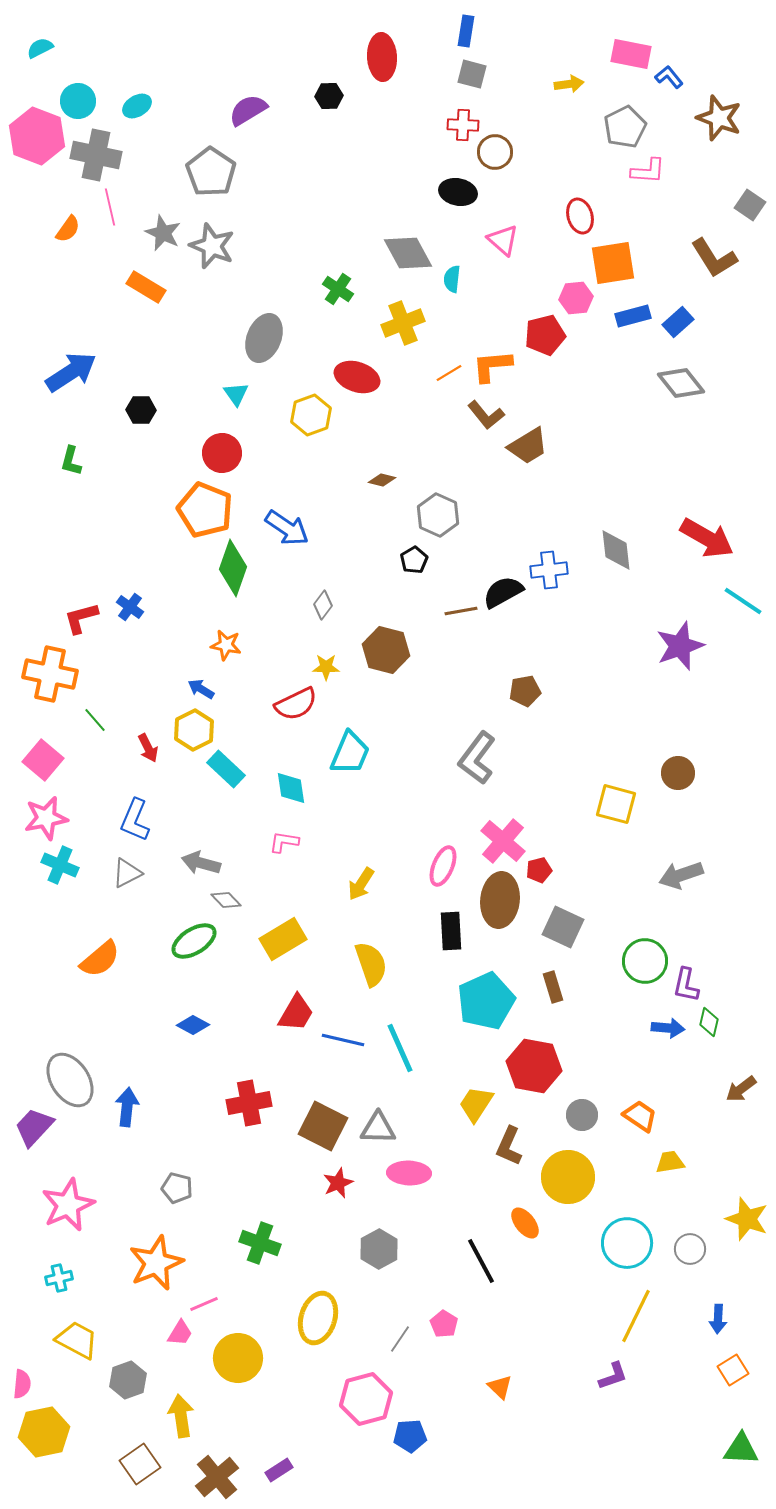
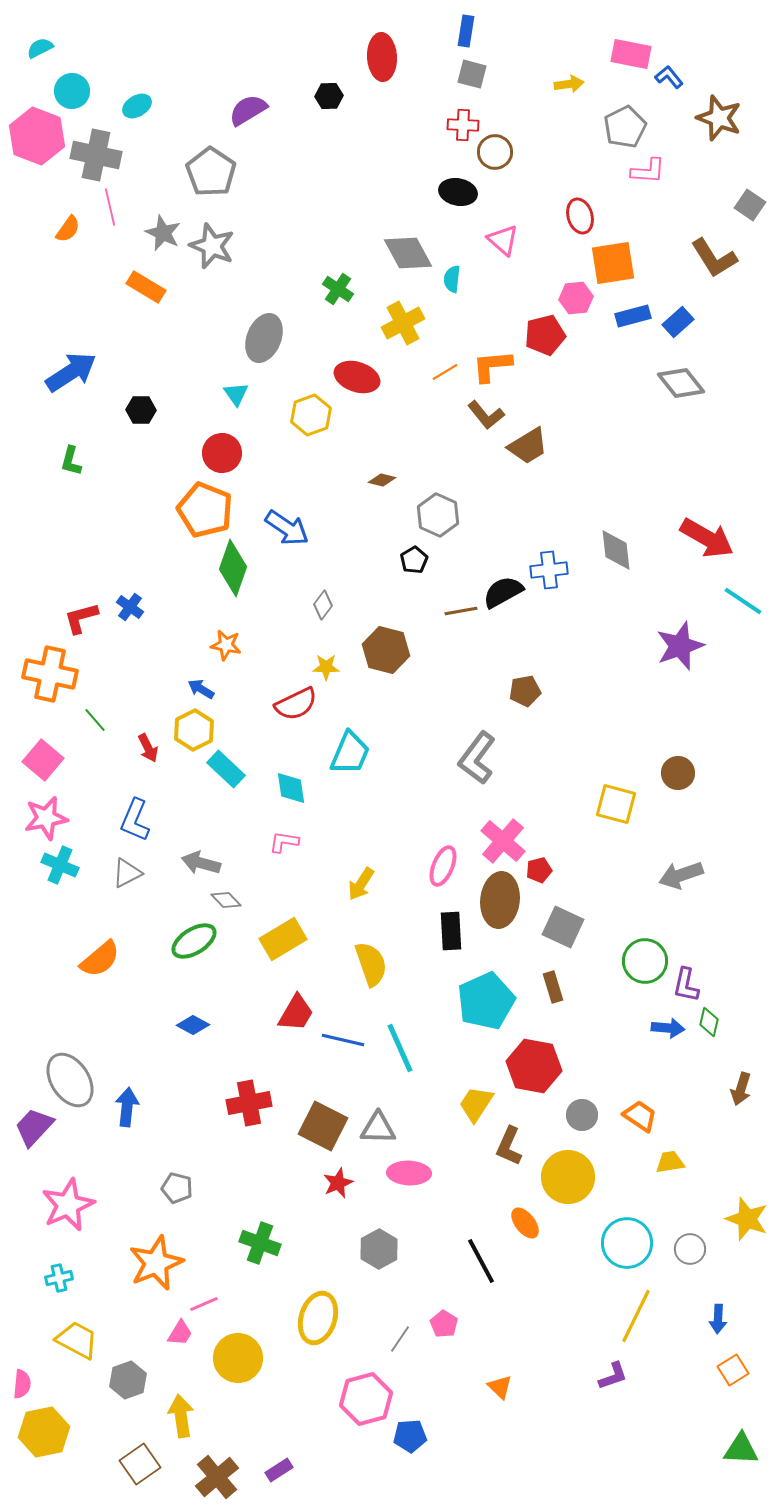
cyan circle at (78, 101): moved 6 px left, 10 px up
yellow cross at (403, 323): rotated 6 degrees counterclockwise
orange line at (449, 373): moved 4 px left, 1 px up
brown arrow at (741, 1089): rotated 36 degrees counterclockwise
